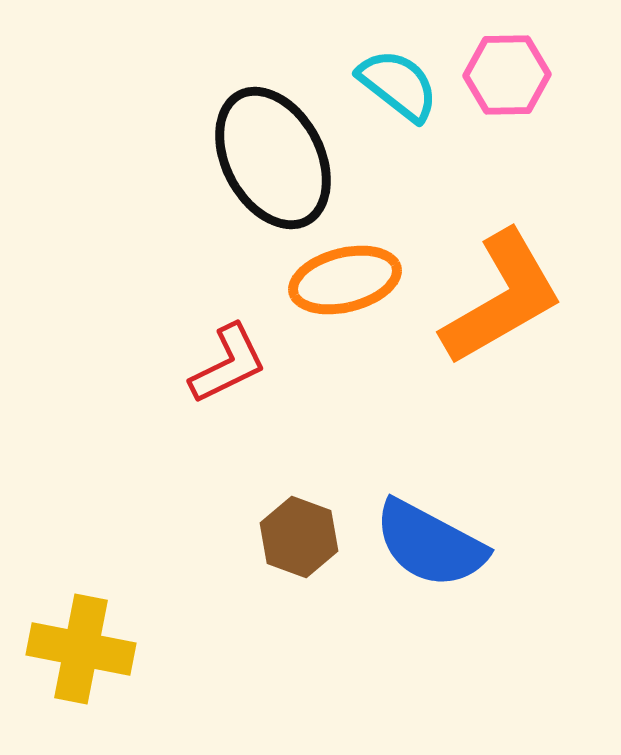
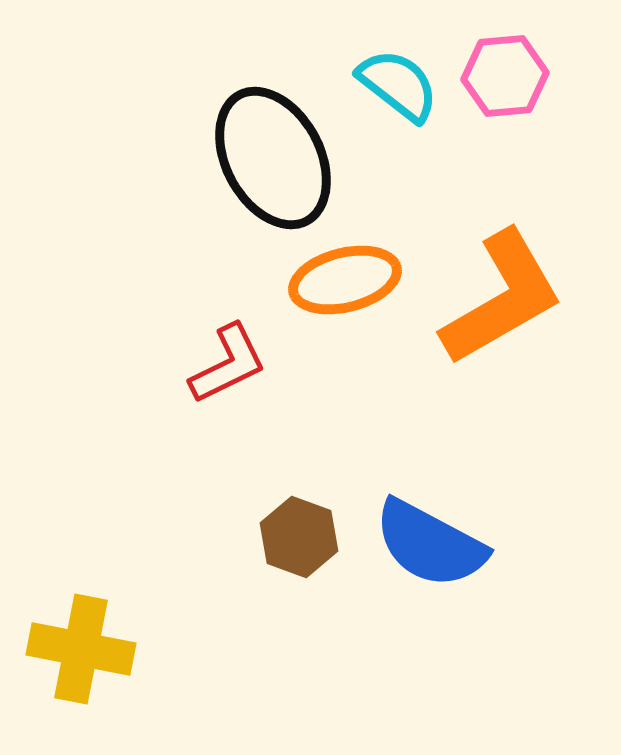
pink hexagon: moved 2 px left, 1 px down; rotated 4 degrees counterclockwise
